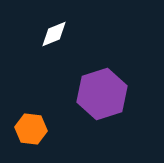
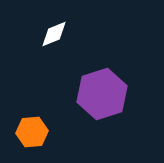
orange hexagon: moved 1 px right, 3 px down; rotated 12 degrees counterclockwise
